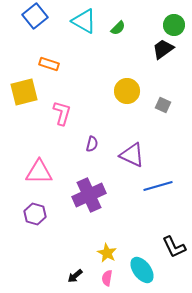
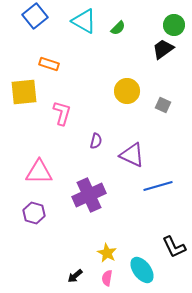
yellow square: rotated 8 degrees clockwise
purple semicircle: moved 4 px right, 3 px up
purple hexagon: moved 1 px left, 1 px up
